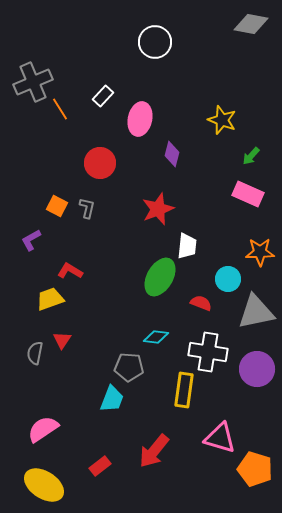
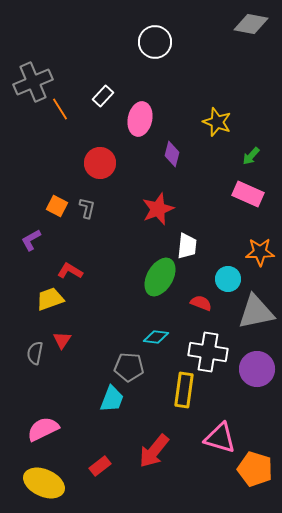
yellow star: moved 5 px left, 2 px down
pink semicircle: rotated 8 degrees clockwise
yellow ellipse: moved 2 px up; rotated 9 degrees counterclockwise
